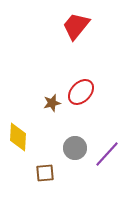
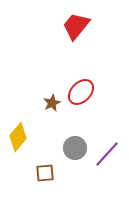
brown star: rotated 12 degrees counterclockwise
yellow diamond: rotated 36 degrees clockwise
